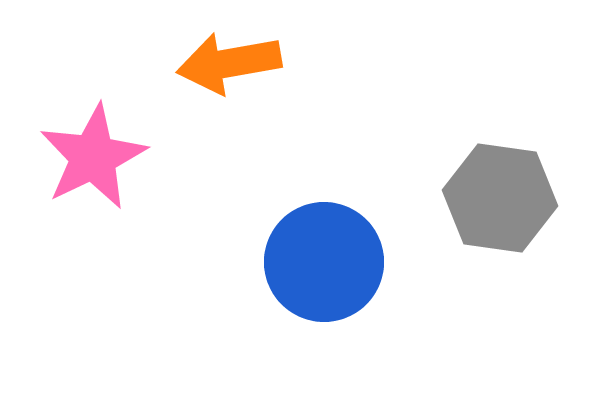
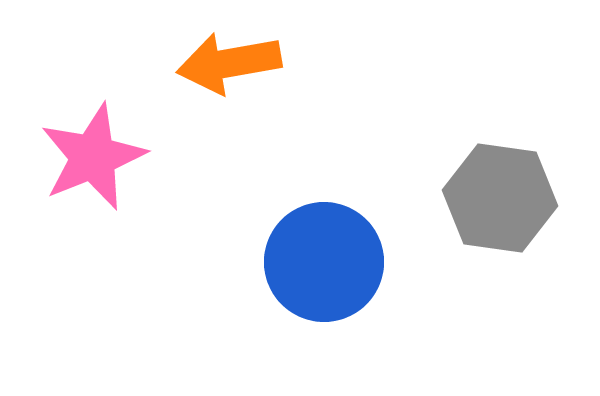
pink star: rotated 4 degrees clockwise
